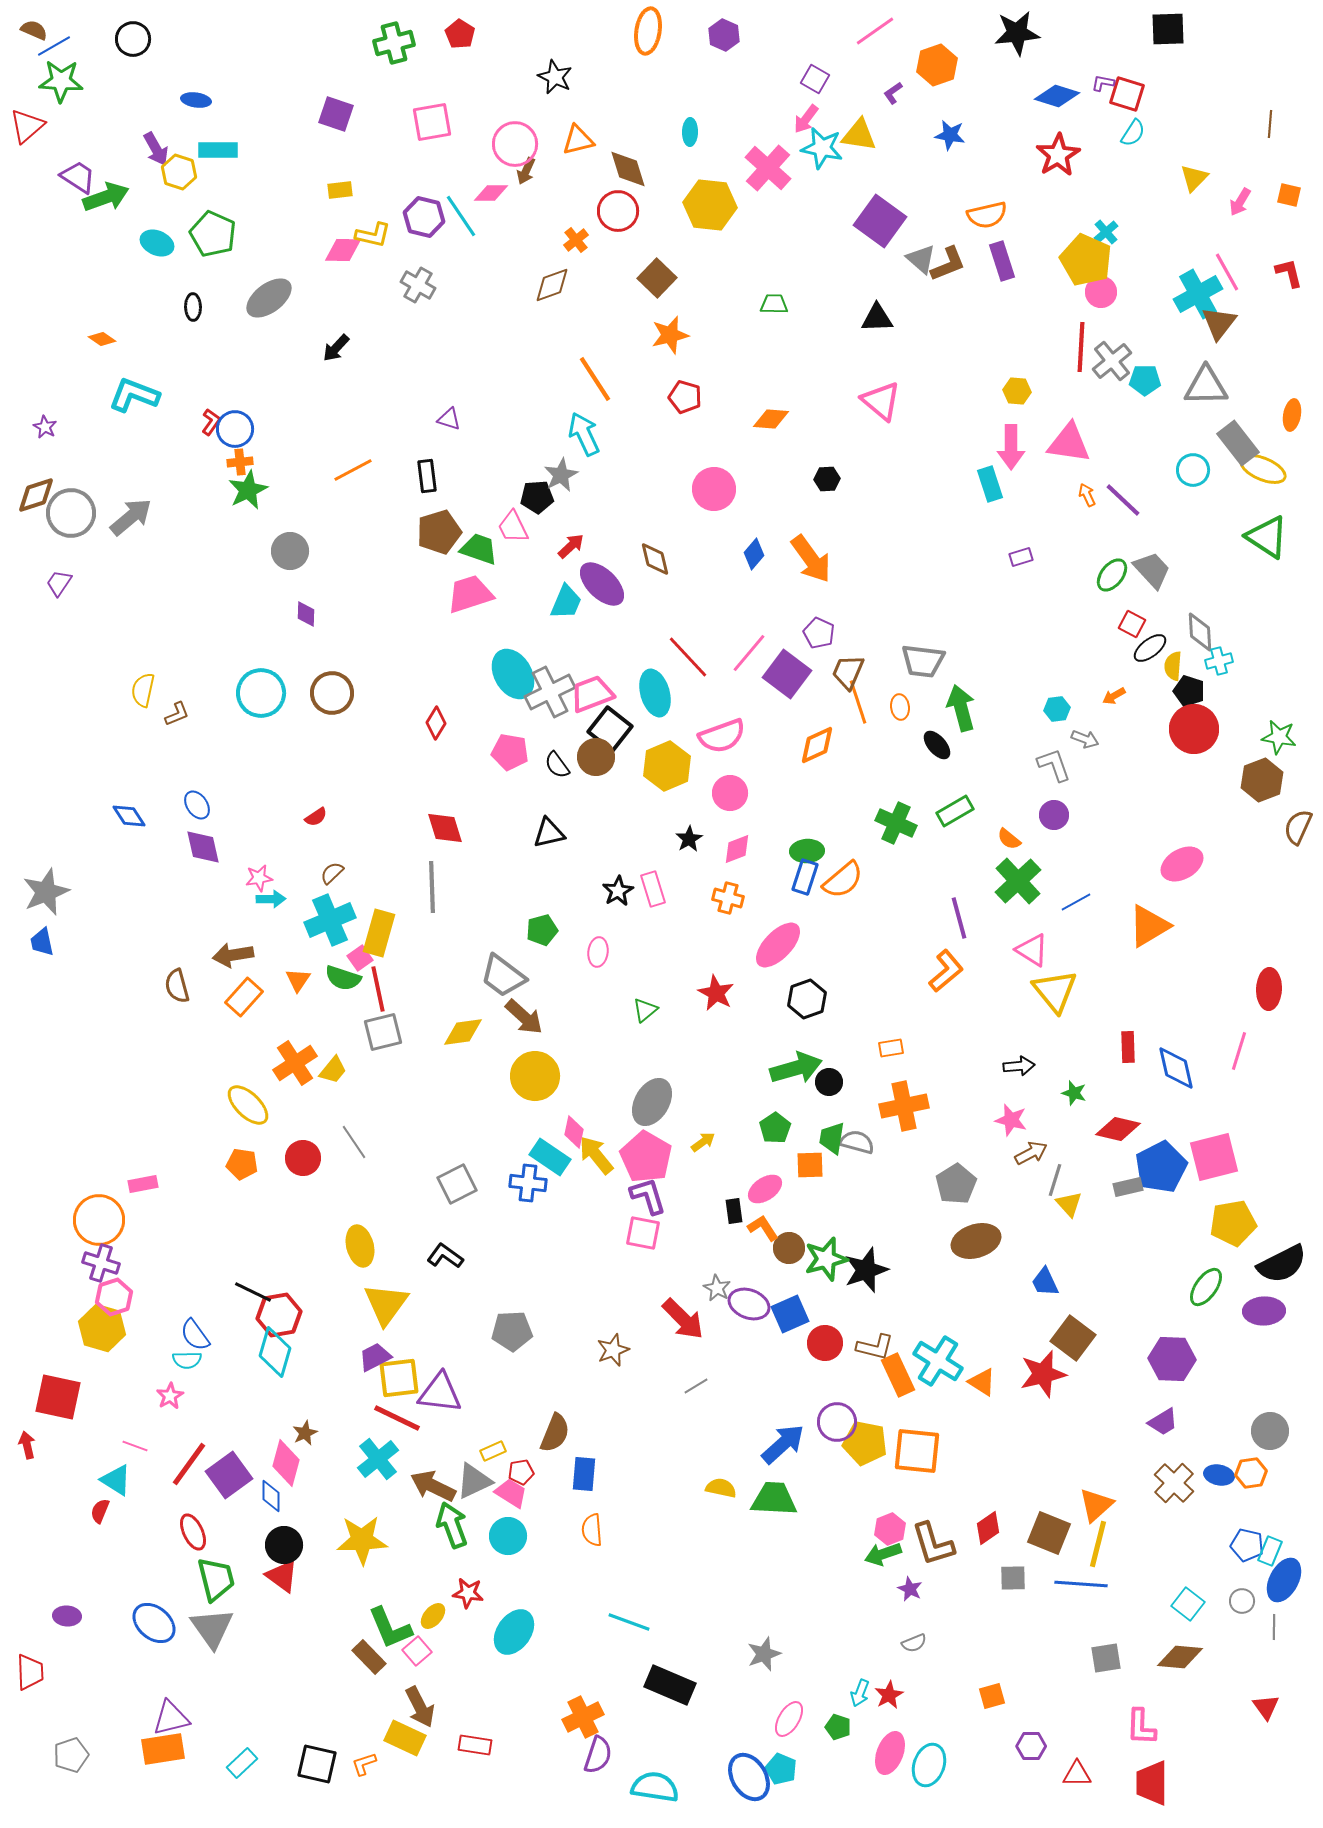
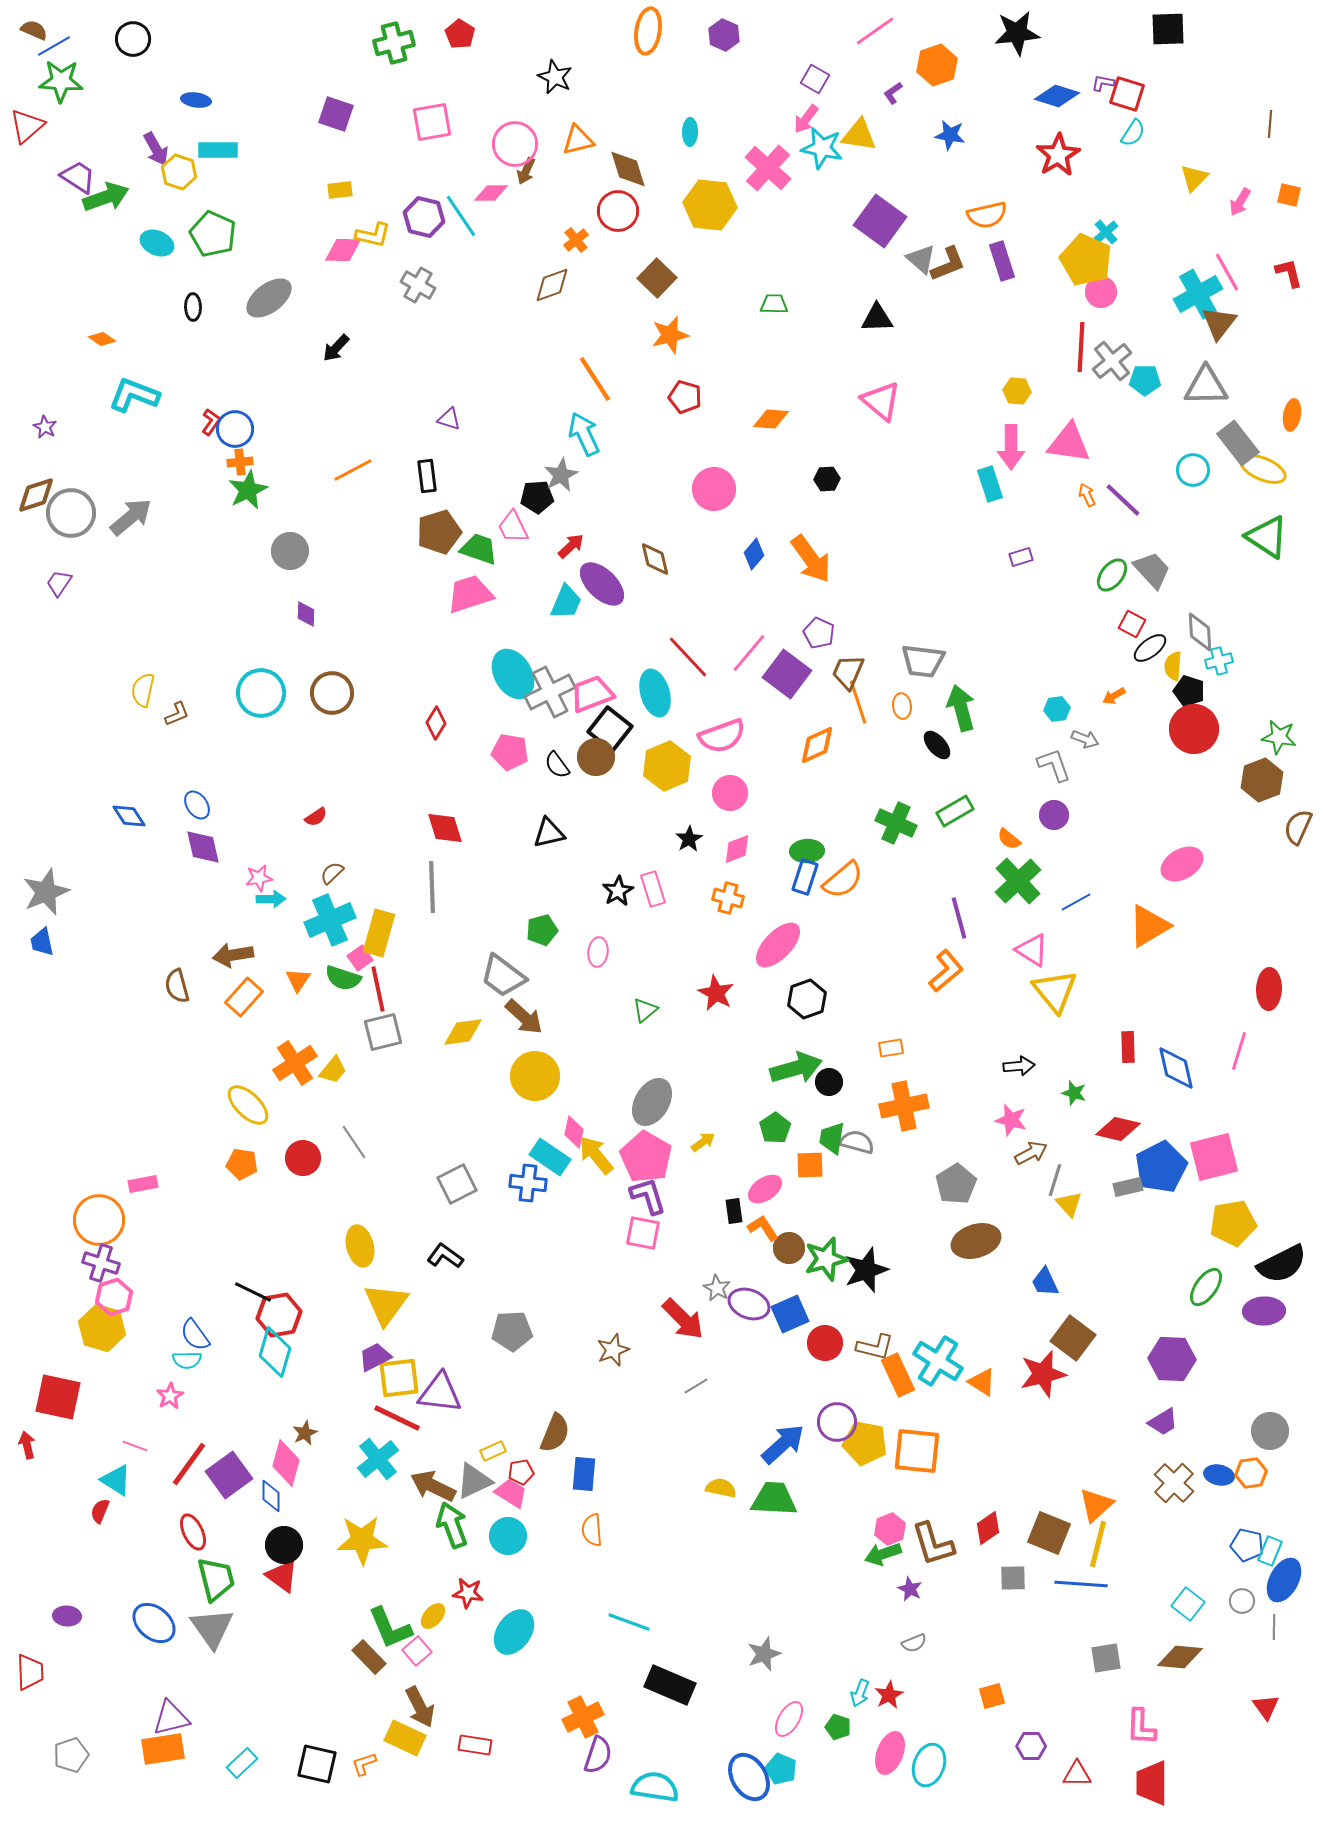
orange ellipse at (900, 707): moved 2 px right, 1 px up
